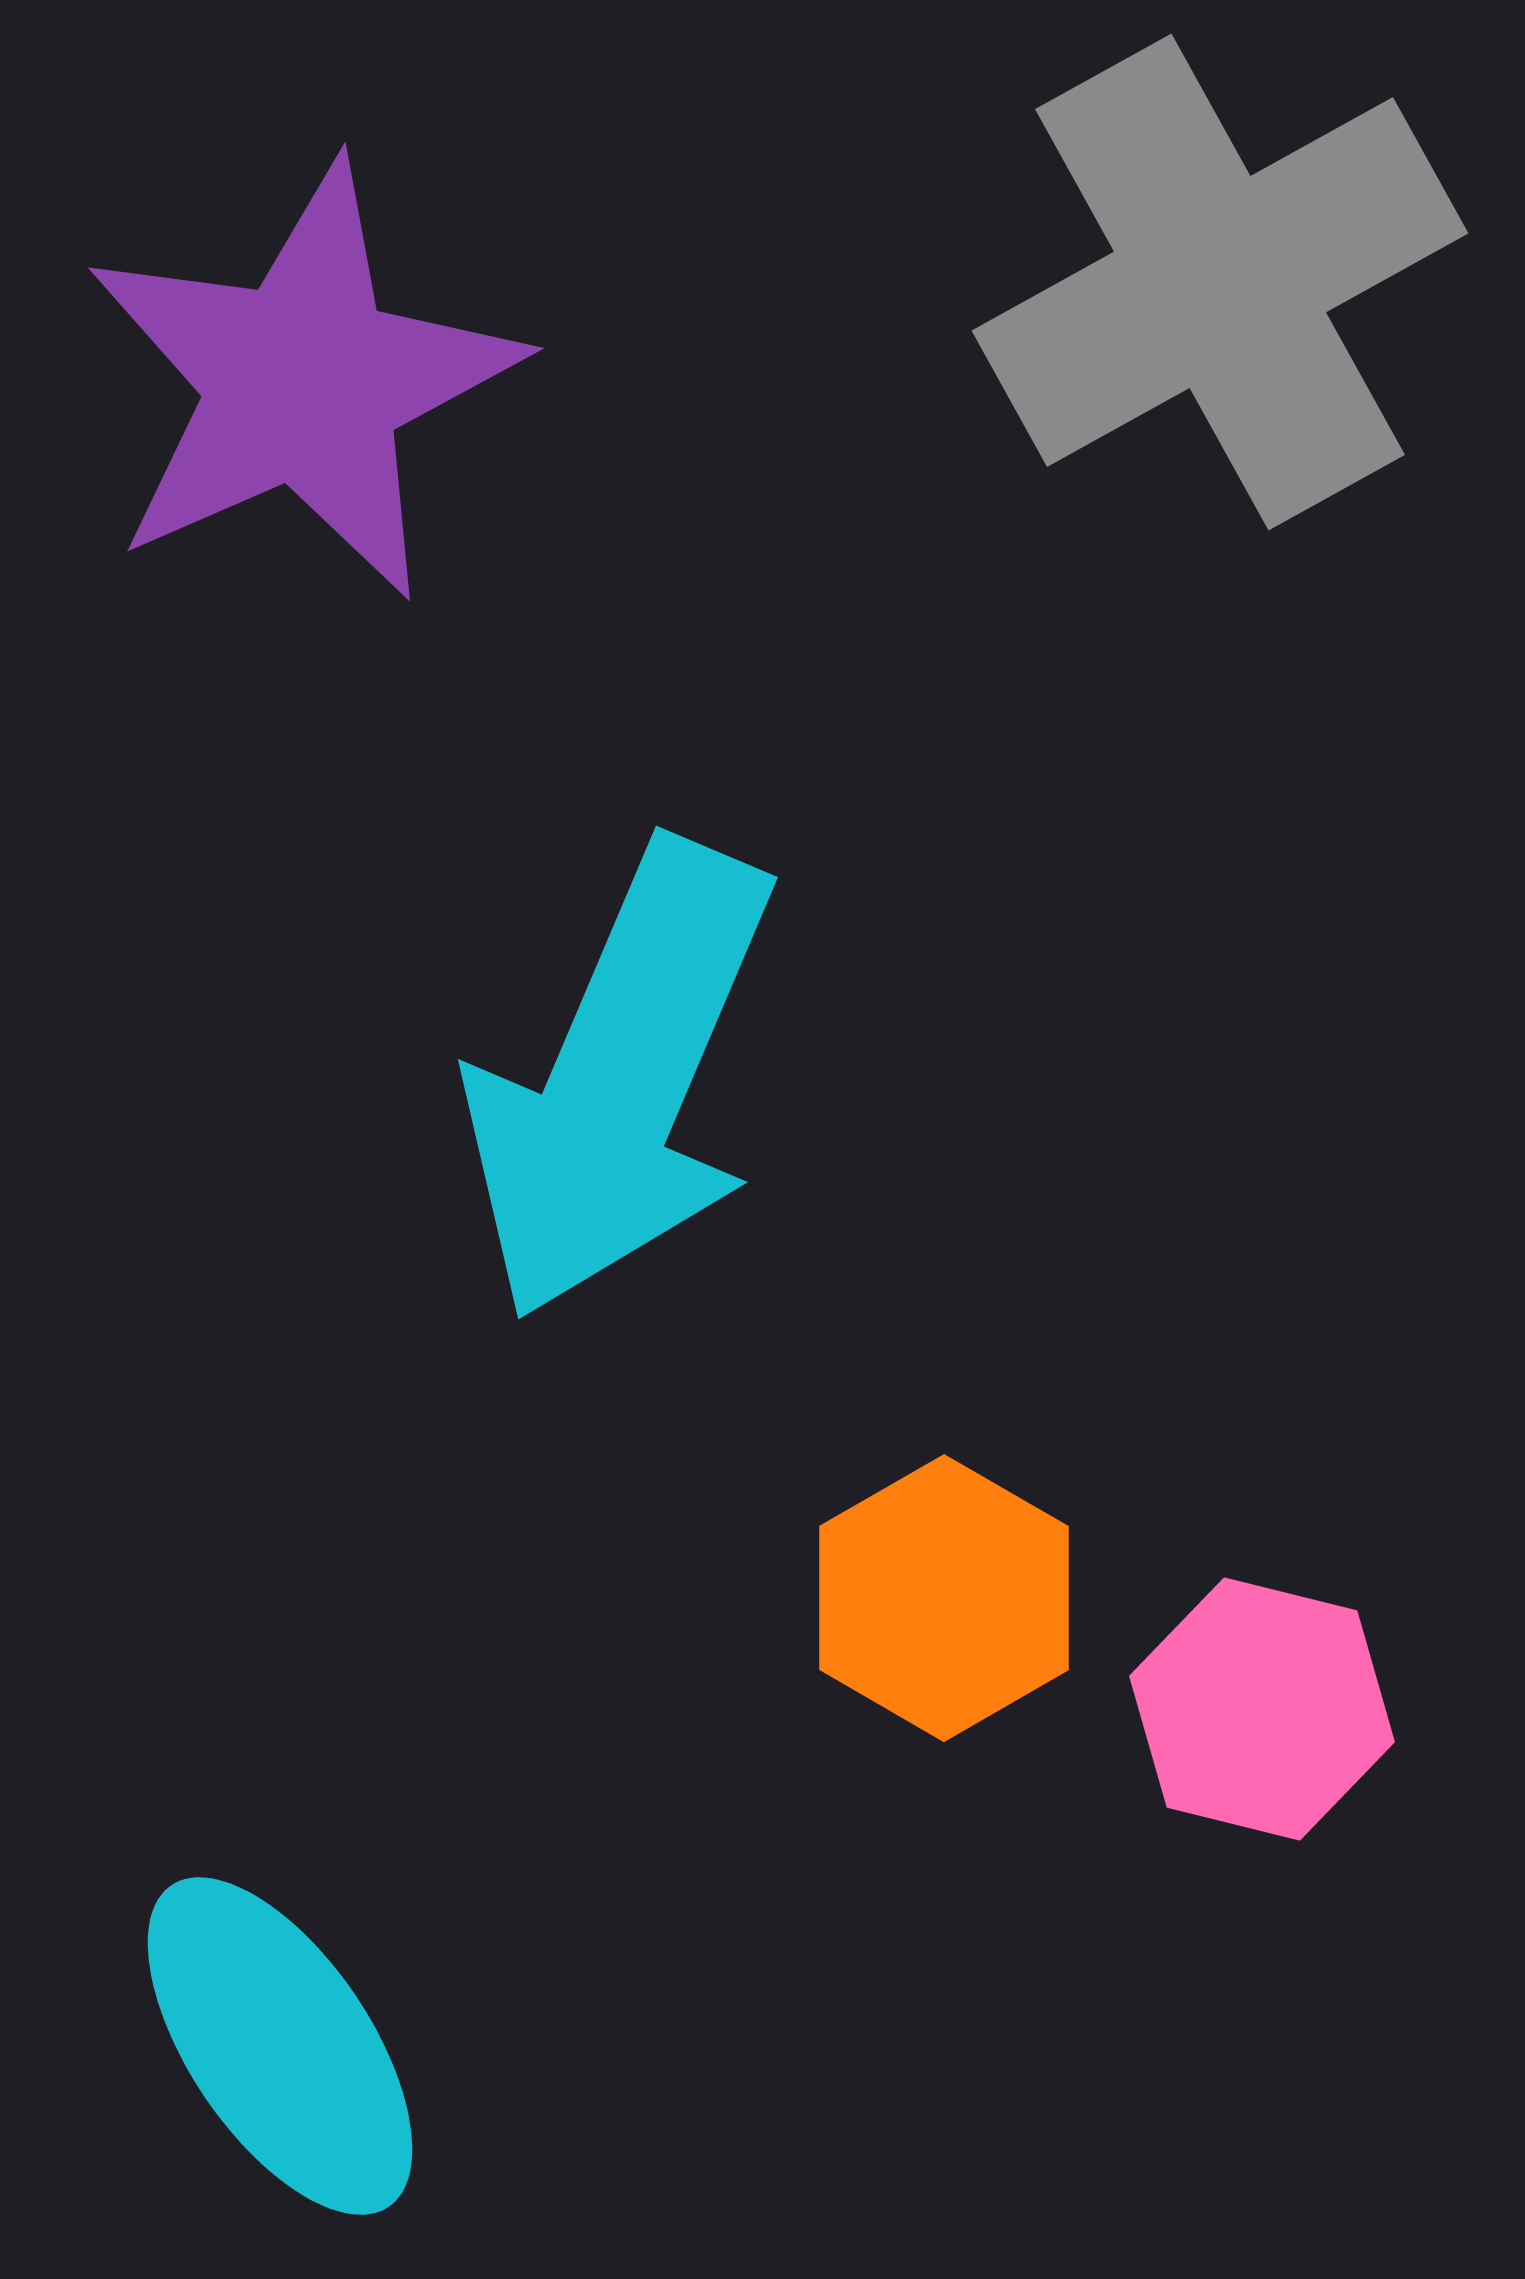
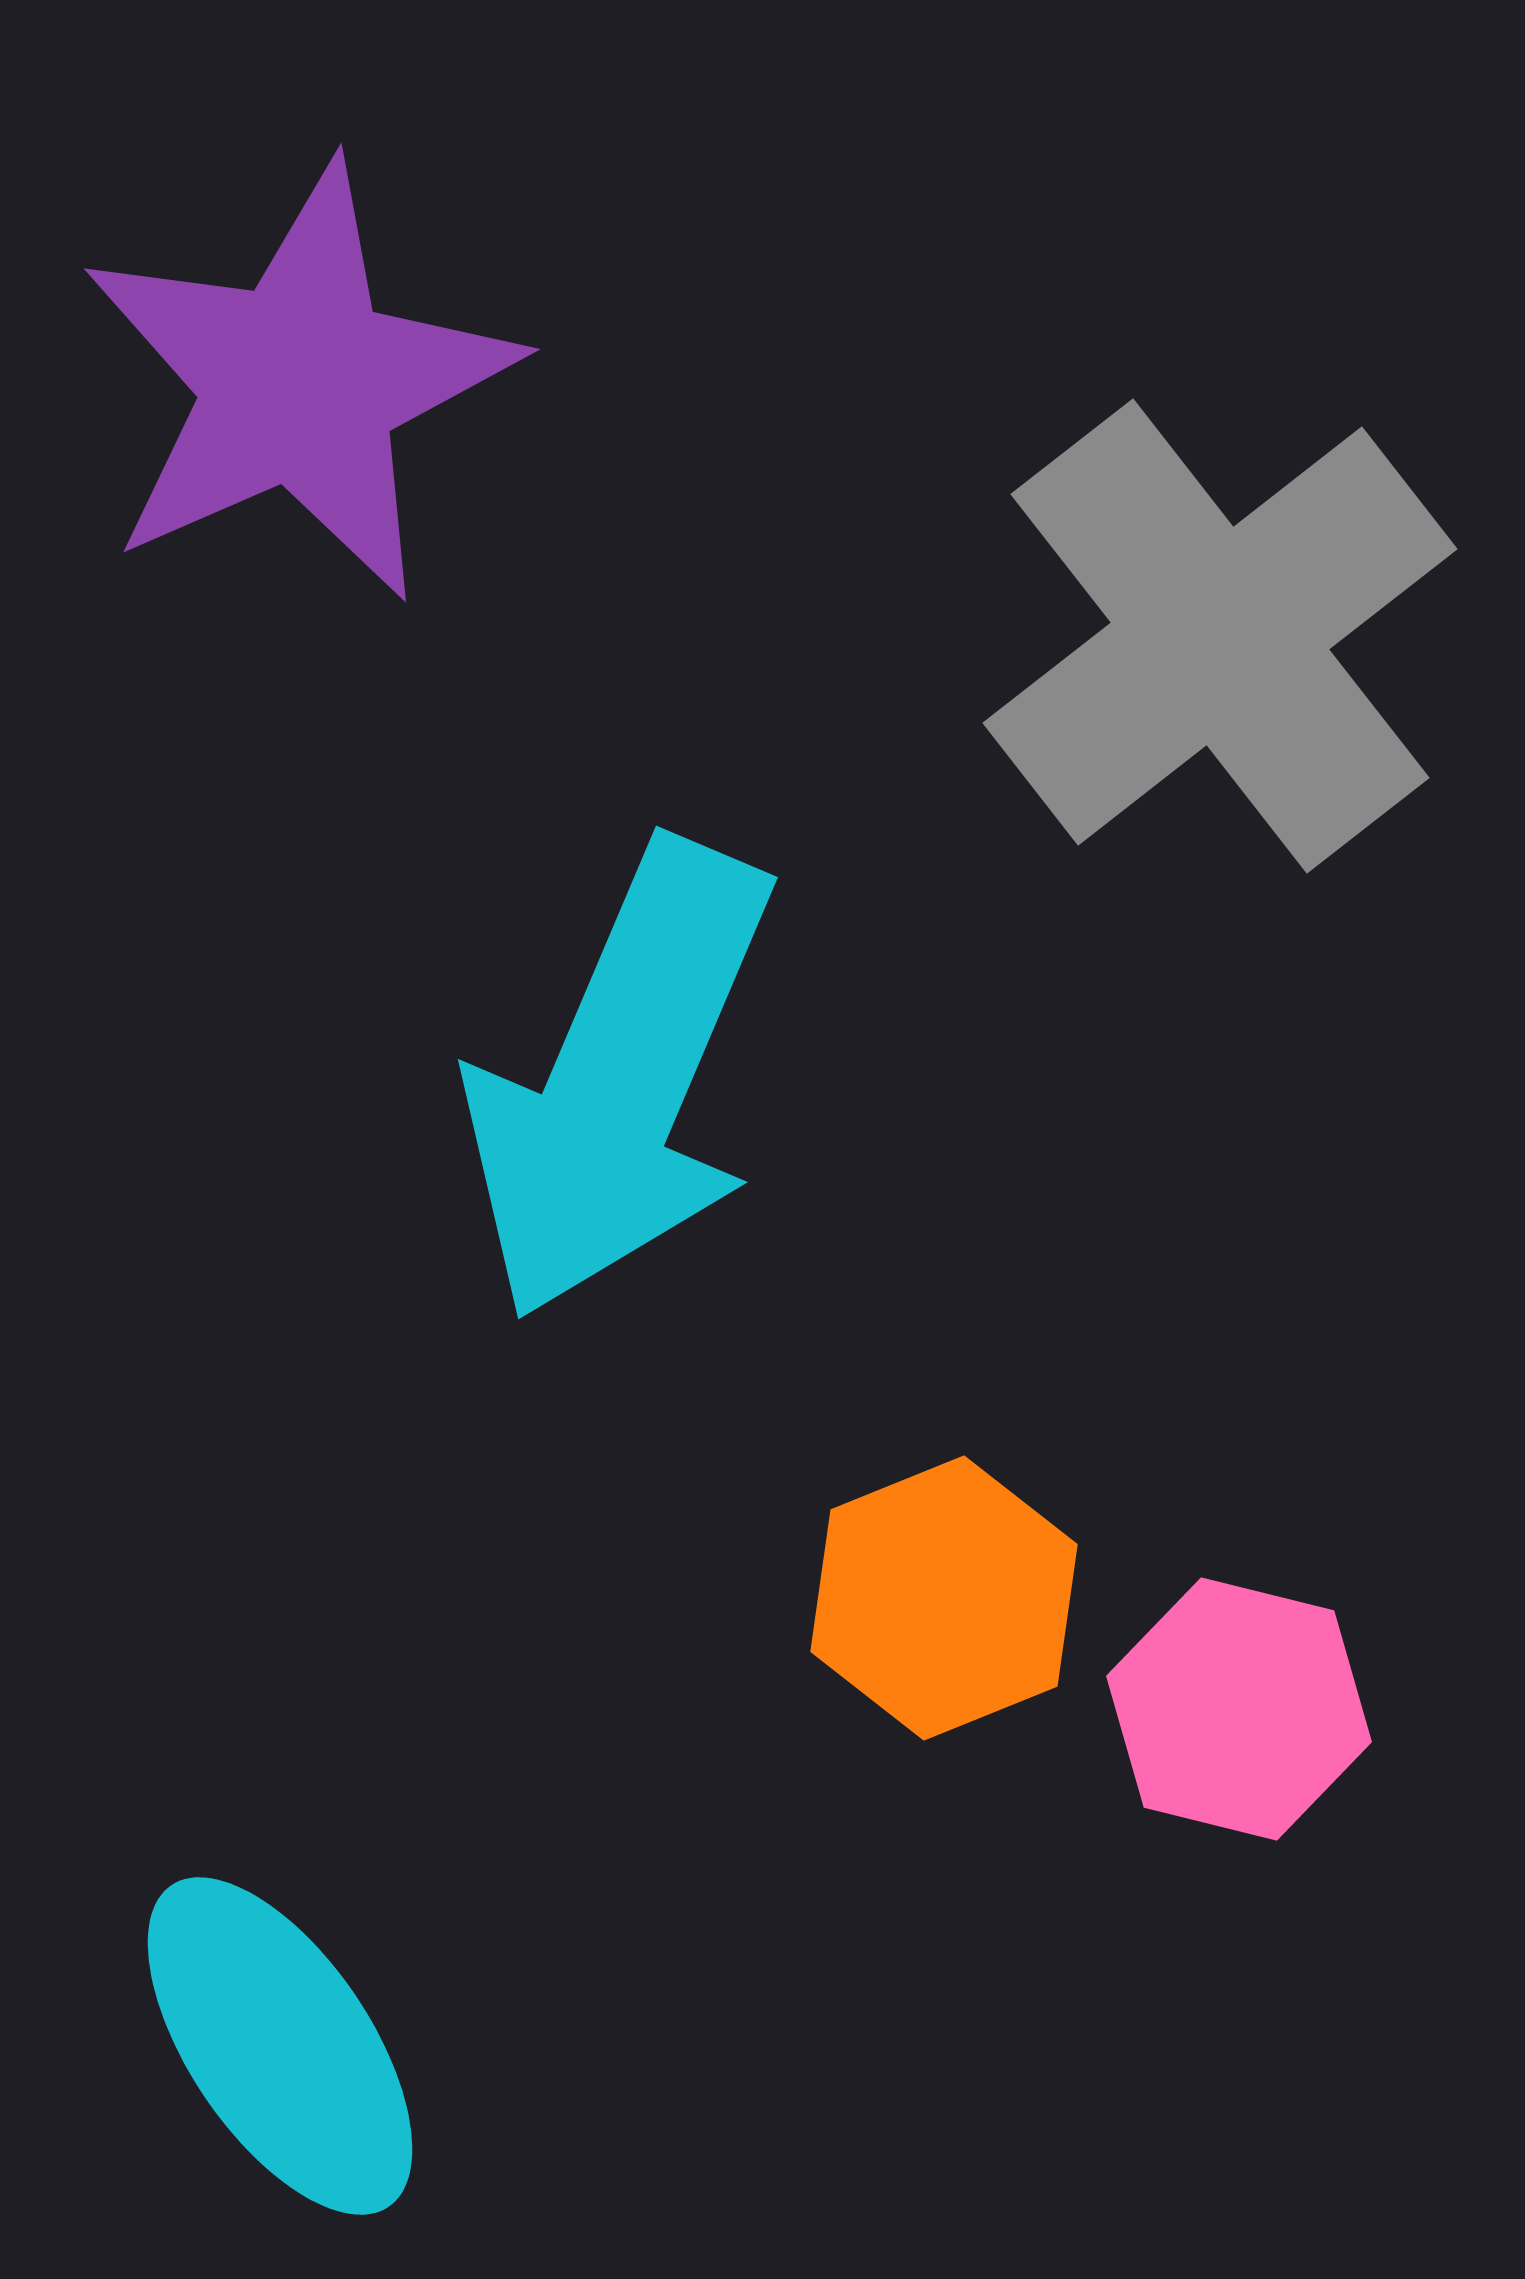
gray cross: moved 354 px down; rotated 9 degrees counterclockwise
purple star: moved 4 px left, 1 px down
orange hexagon: rotated 8 degrees clockwise
pink hexagon: moved 23 px left
